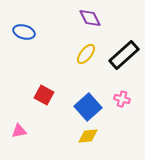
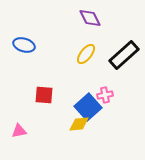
blue ellipse: moved 13 px down
red square: rotated 24 degrees counterclockwise
pink cross: moved 17 px left, 4 px up; rotated 28 degrees counterclockwise
yellow diamond: moved 9 px left, 12 px up
